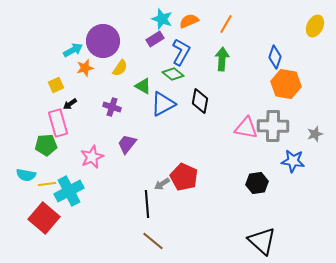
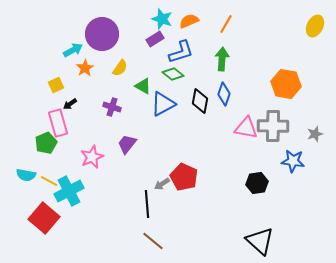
purple circle: moved 1 px left, 7 px up
blue L-shape: rotated 44 degrees clockwise
blue diamond: moved 51 px left, 37 px down
orange star: rotated 18 degrees counterclockwise
green pentagon: moved 2 px up; rotated 20 degrees counterclockwise
yellow line: moved 2 px right, 3 px up; rotated 36 degrees clockwise
black triangle: moved 2 px left
